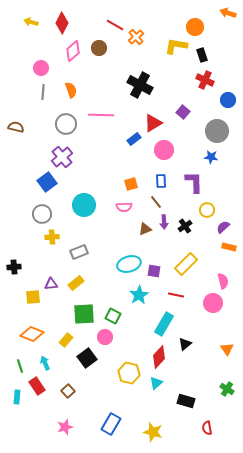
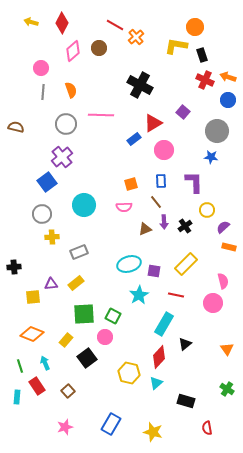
orange arrow at (228, 13): moved 64 px down
